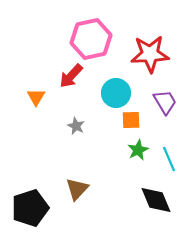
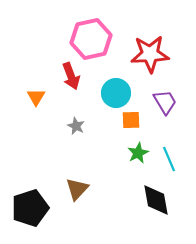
red arrow: rotated 64 degrees counterclockwise
green star: moved 3 px down
black diamond: rotated 12 degrees clockwise
